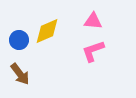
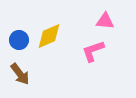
pink triangle: moved 12 px right
yellow diamond: moved 2 px right, 5 px down
